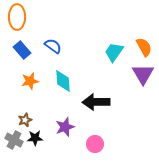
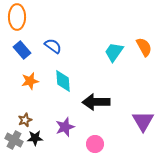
purple triangle: moved 47 px down
